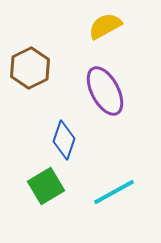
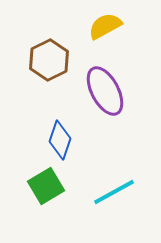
brown hexagon: moved 19 px right, 8 px up
blue diamond: moved 4 px left
